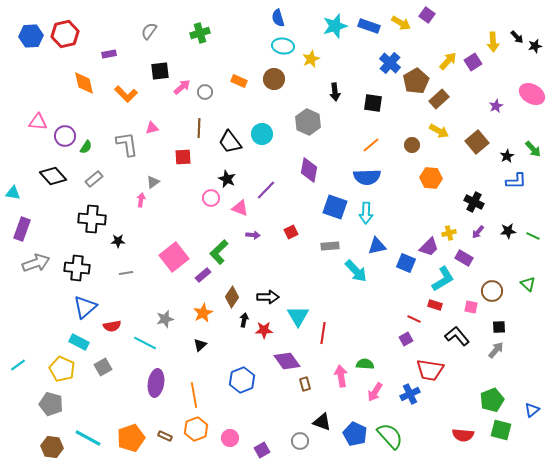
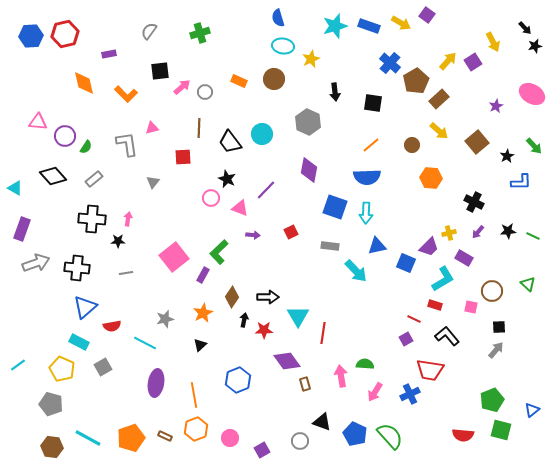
black arrow at (517, 37): moved 8 px right, 9 px up
yellow arrow at (493, 42): rotated 24 degrees counterclockwise
yellow arrow at (439, 131): rotated 12 degrees clockwise
green arrow at (533, 149): moved 1 px right, 3 px up
blue L-shape at (516, 181): moved 5 px right, 1 px down
gray triangle at (153, 182): rotated 16 degrees counterclockwise
cyan triangle at (13, 193): moved 2 px right, 5 px up; rotated 21 degrees clockwise
pink arrow at (141, 200): moved 13 px left, 19 px down
gray rectangle at (330, 246): rotated 12 degrees clockwise
purple rectangle at (203, 275): rotated 21 degrees counterclockwise
black L-shape at (457, 336): moved 10 px left
blue hexagon at (242, 380): moved 4 px left
